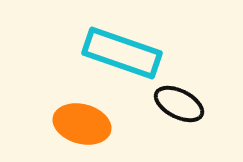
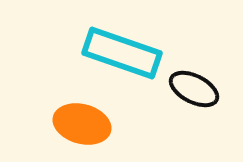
black ellipse: moved 15 px right, 15 px up
